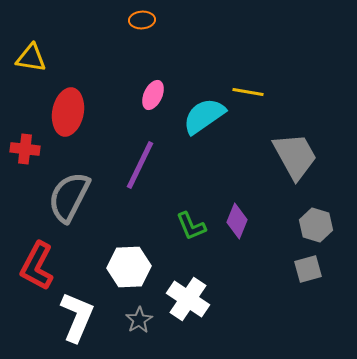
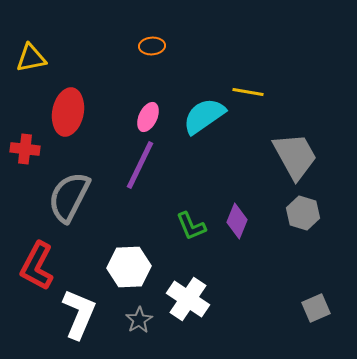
orange ellipse: moved 10 px right, 26 px down
yellow triangle: rotated 20 degrees counterclockwise
pink ellipse: moved 5 px left, 22 px down
gray hexagon: moved 13 px left, 12 px up
gray square: moved 8 px right, 39 px down; rotated 8 degrees counterclockwise
white L-shape: moved 2 px right, 3 px up
